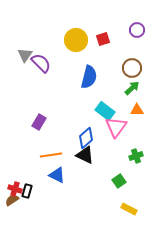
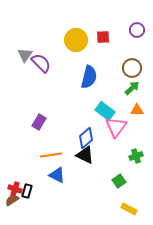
red square: moved 2 px up; rotated 16 degrees clockwise
